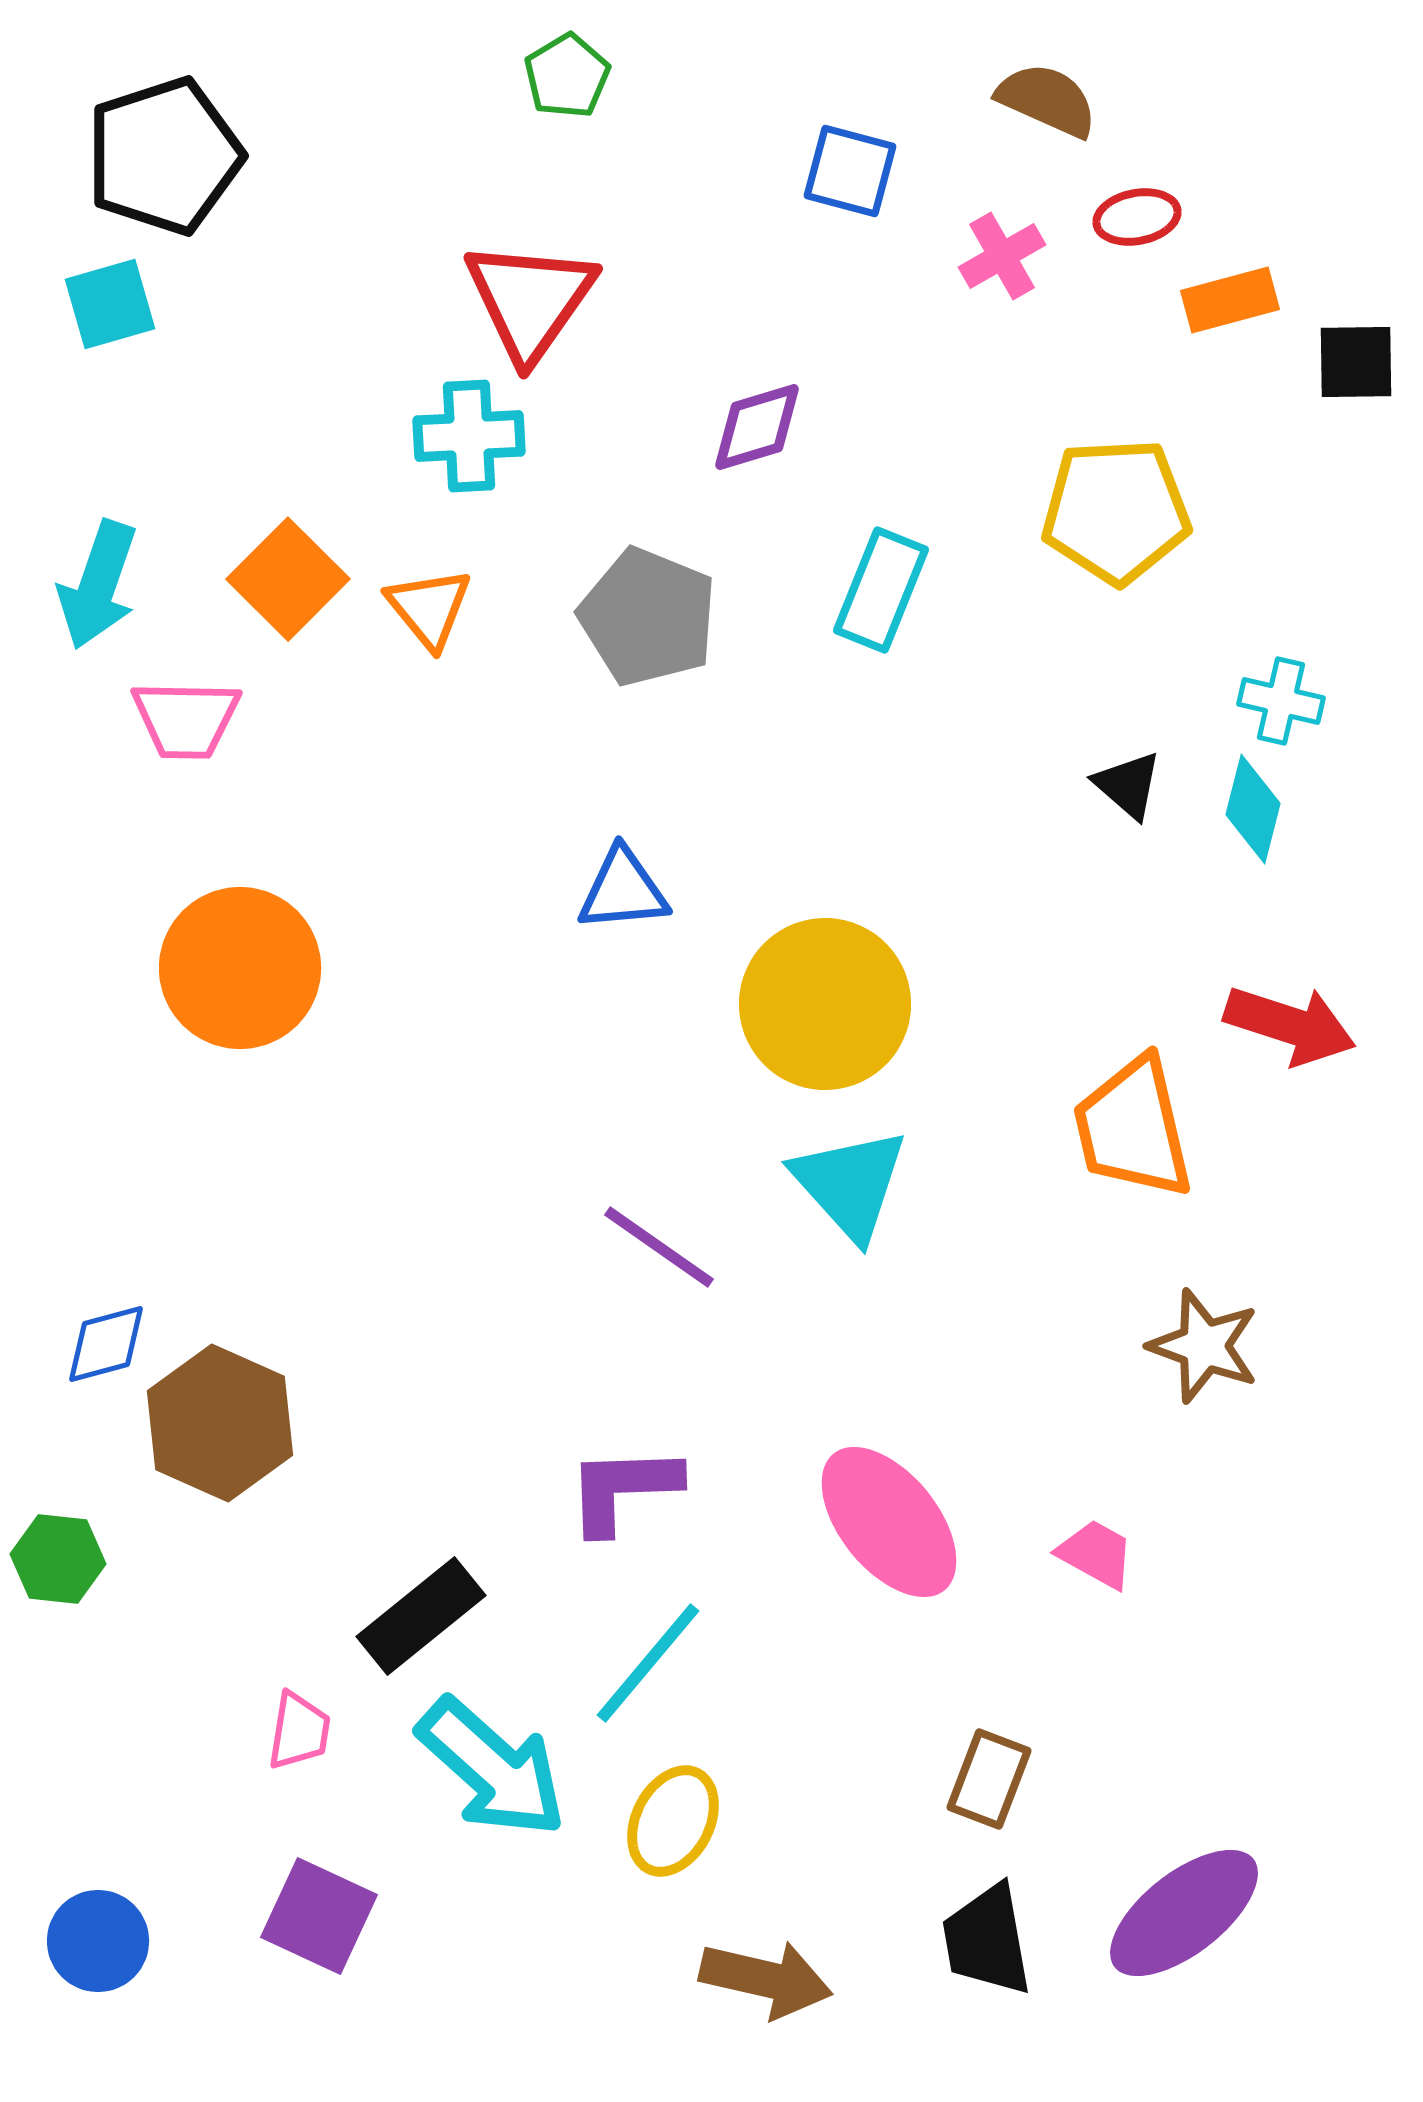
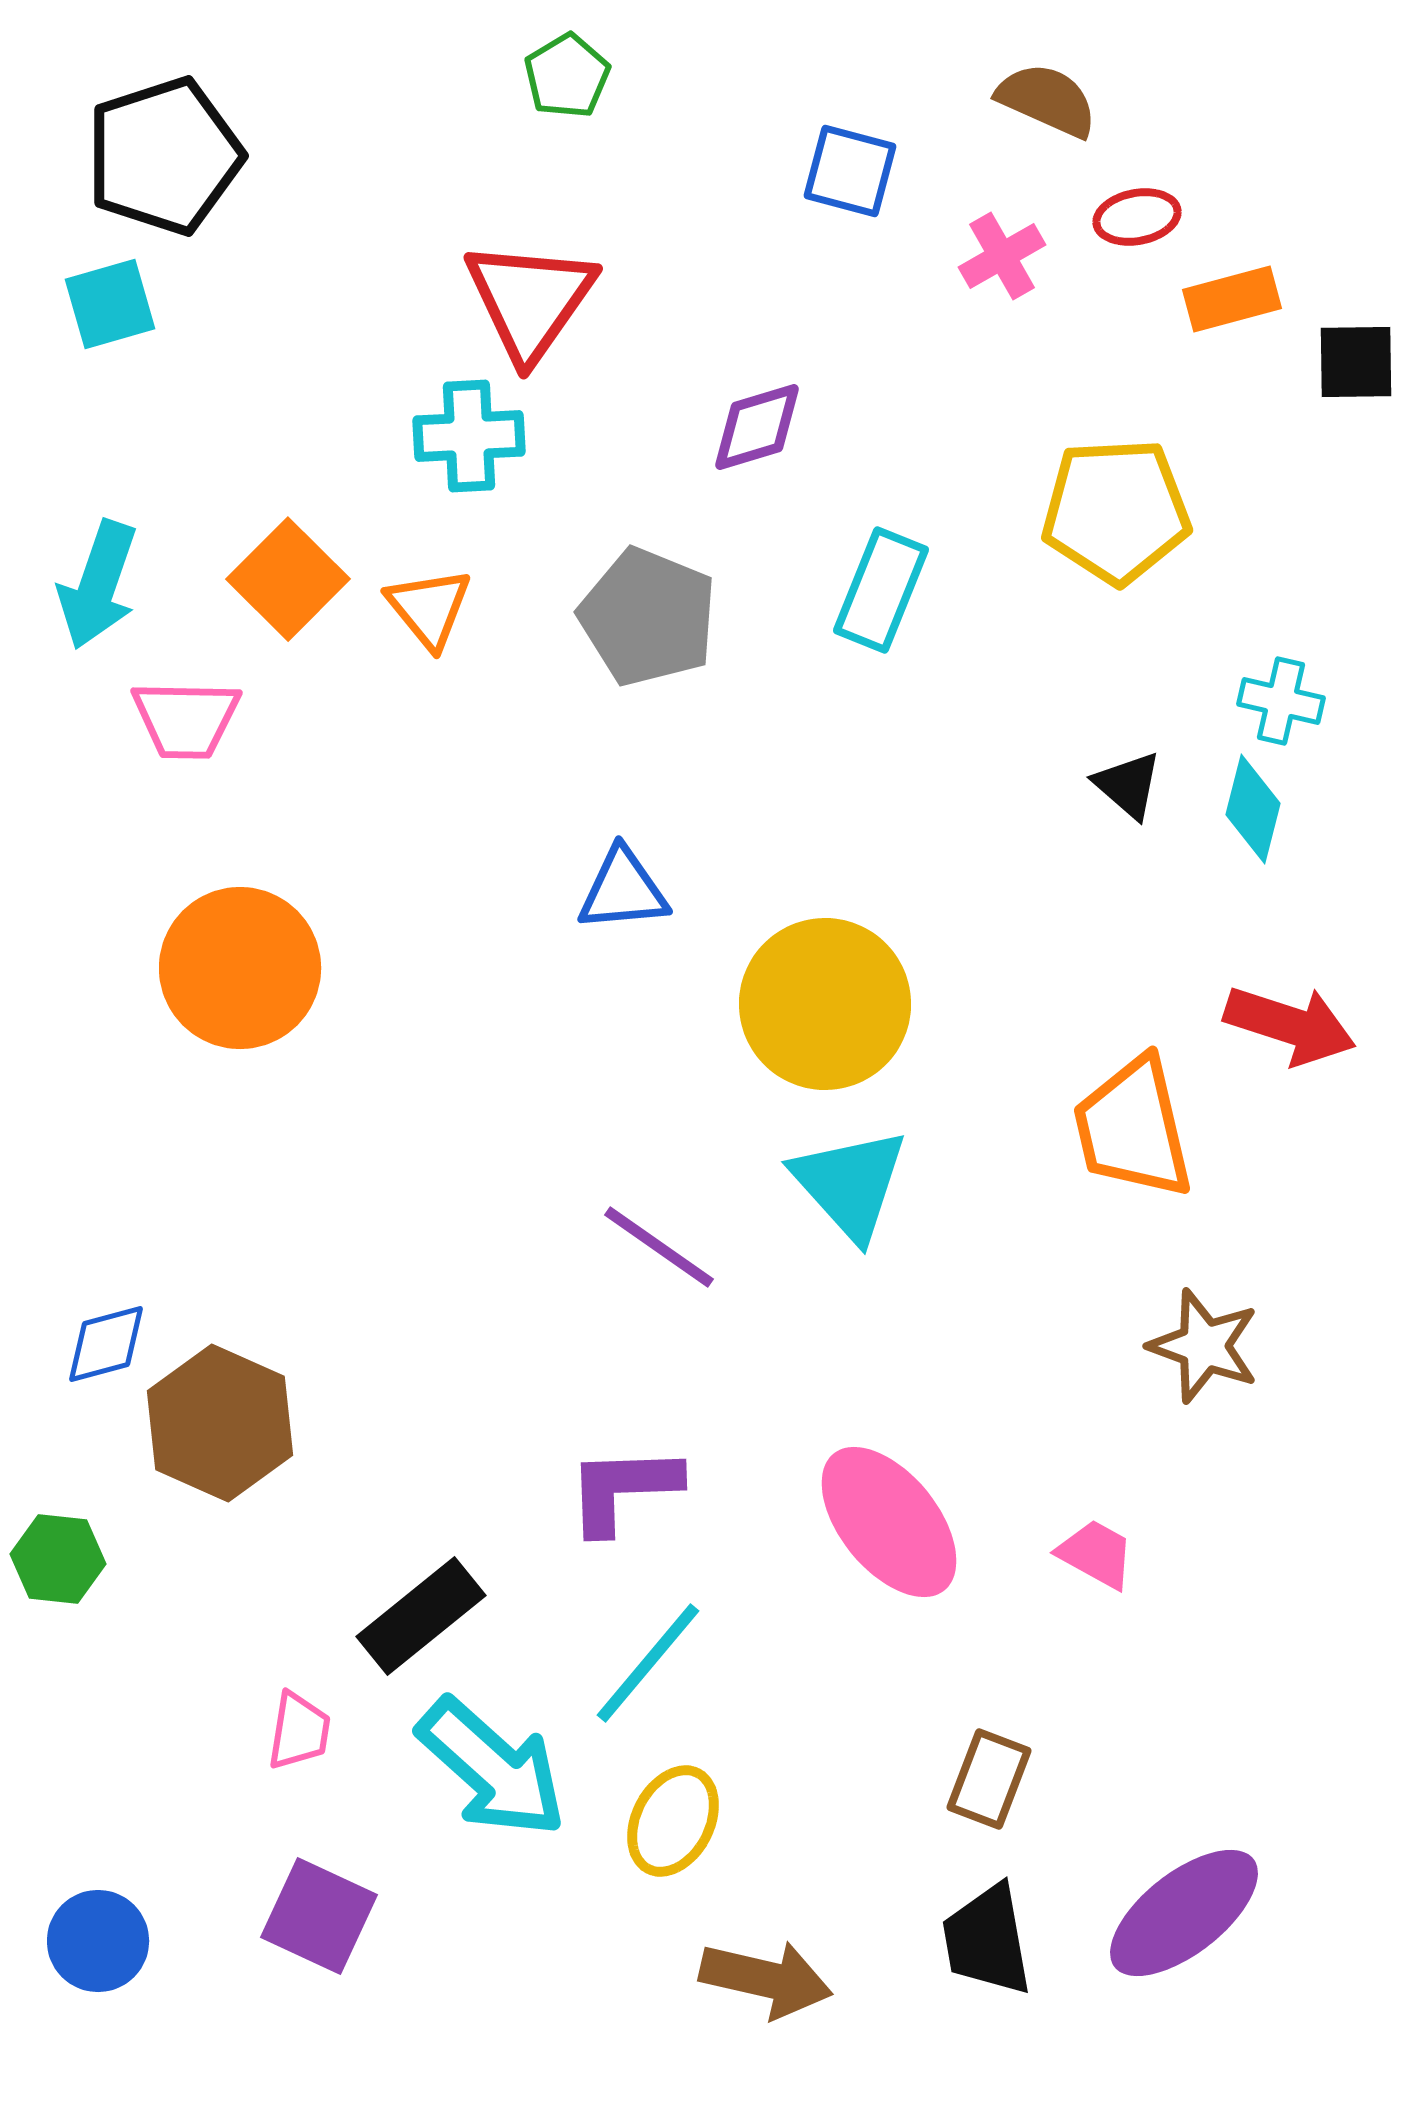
orange rectangle at (1230, 300): moved 2 px right, 1 px up
